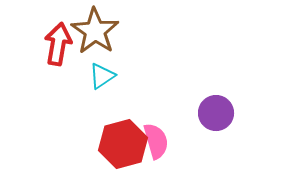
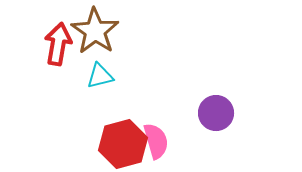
cyan triangle: moved 2 px left; rotated 20 degrees clockwise
